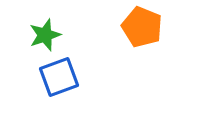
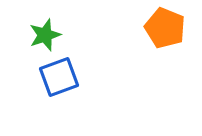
orange pentagon: moved 23 px right, 1 px down
